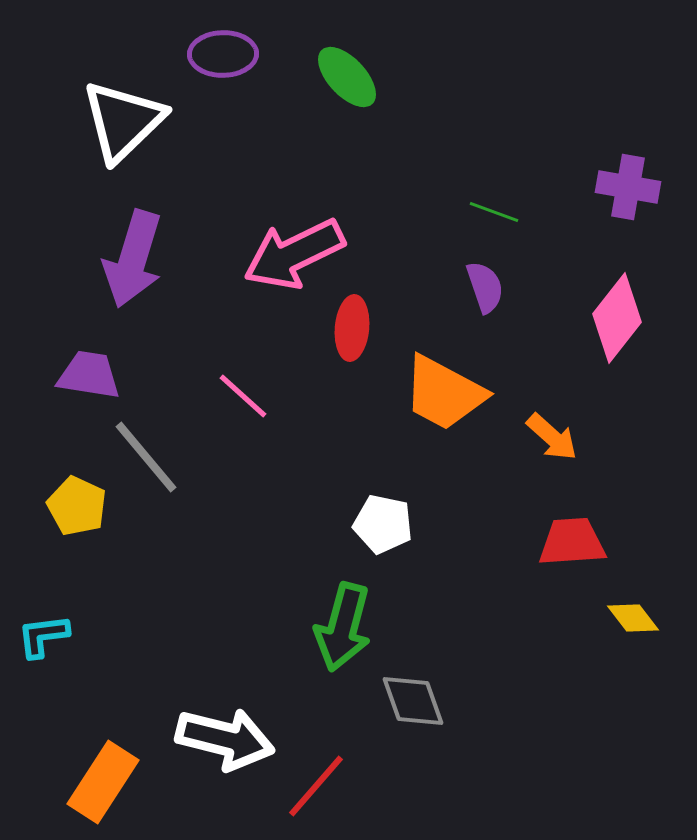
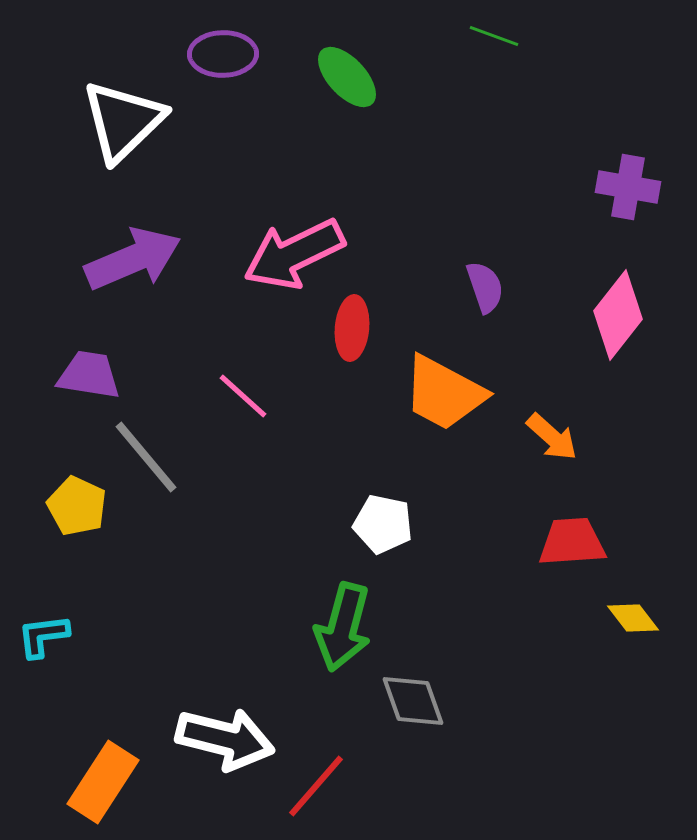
green line: moved 176 px up
purple arrow: rotated 130 degrees counterclockwise
pink diamond: moved 1 px right, 3 px up
